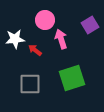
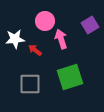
pink circle: moved 1 px down
green square: moved 2 px left, 1 px up
